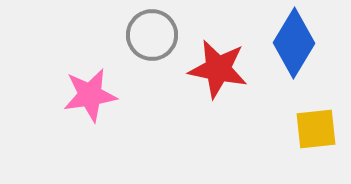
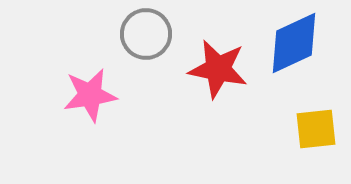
gray circle: moved 6 px left, 1 px up
blue diamond: rotated 34 degrees clockwise
